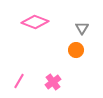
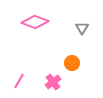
orange circle: moved 4 px left, 13 px down
